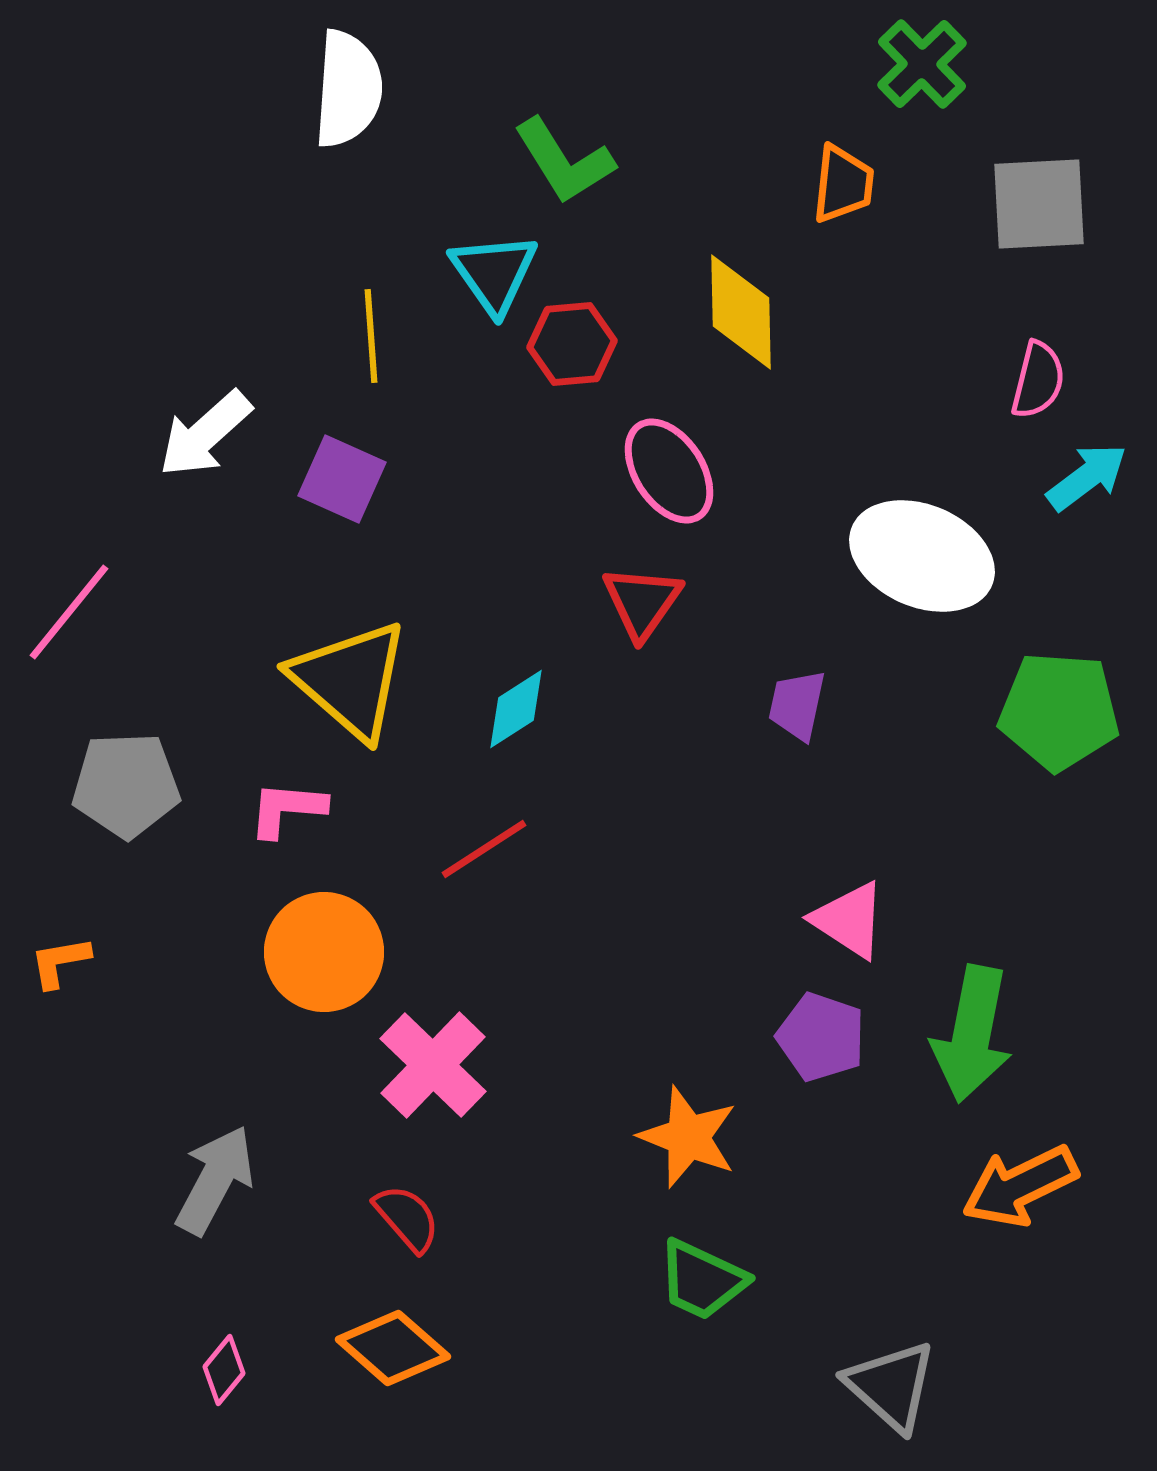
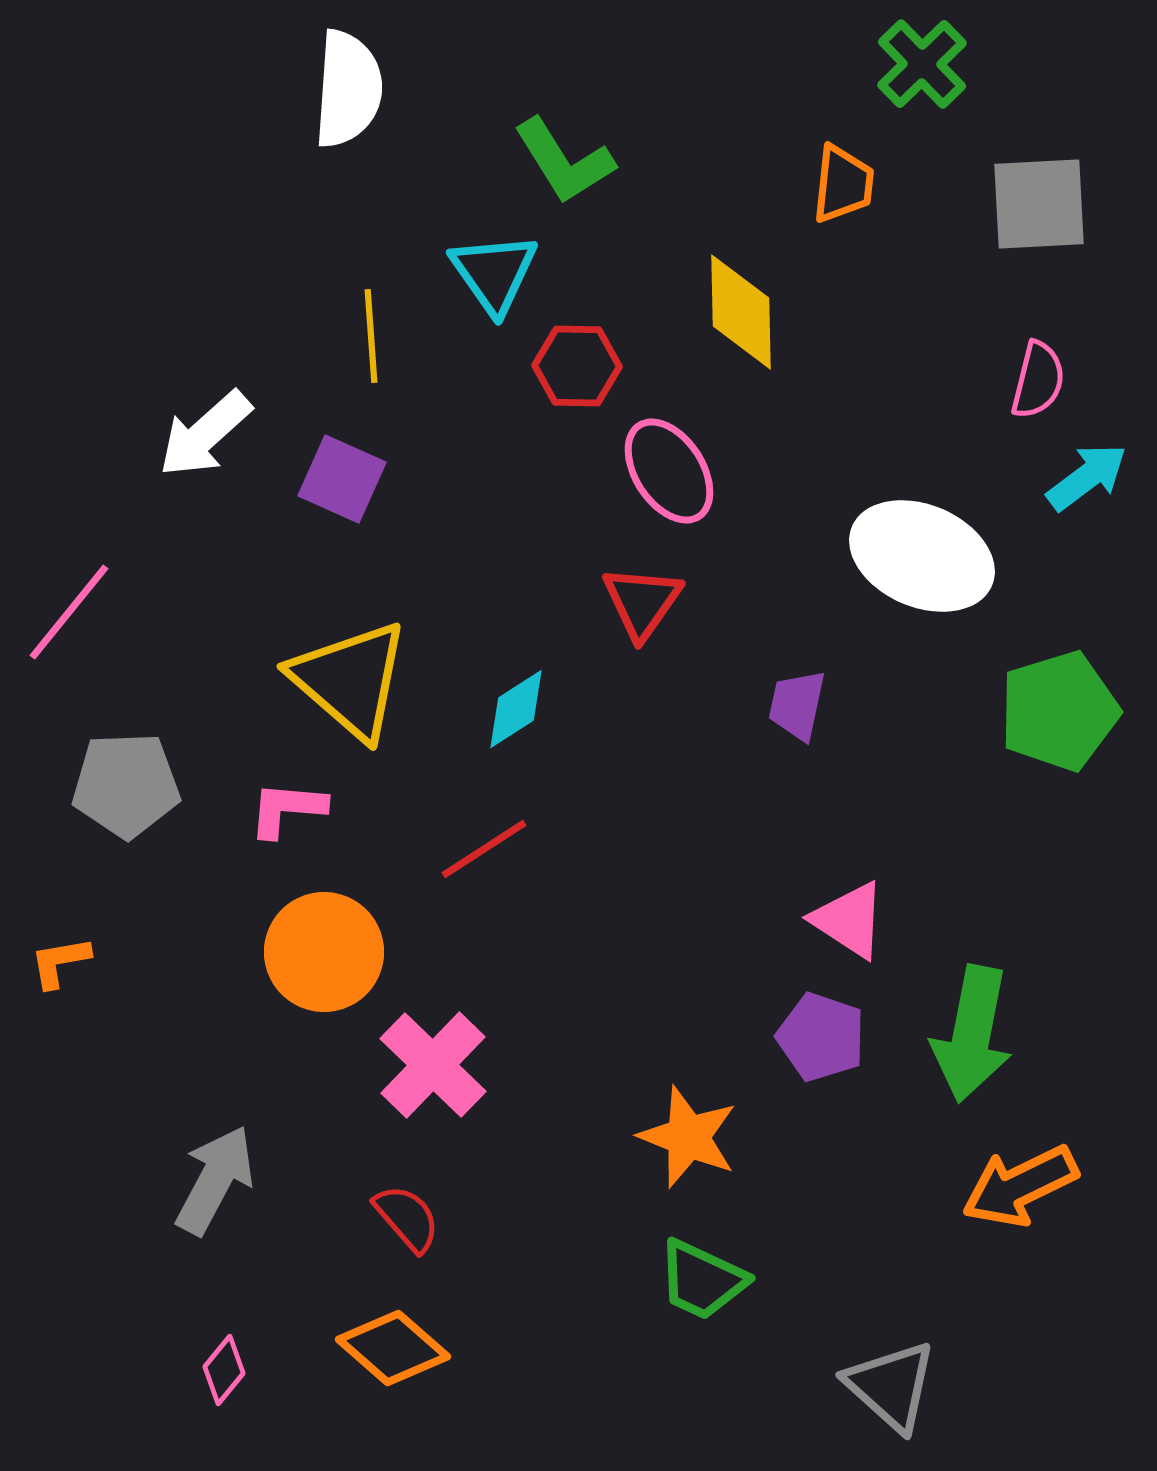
red hexagon: moved 5 px right, 22 px down; rotated 6 degrees clockwise
green pentagon: rotated 21 degrees counterclockwise
